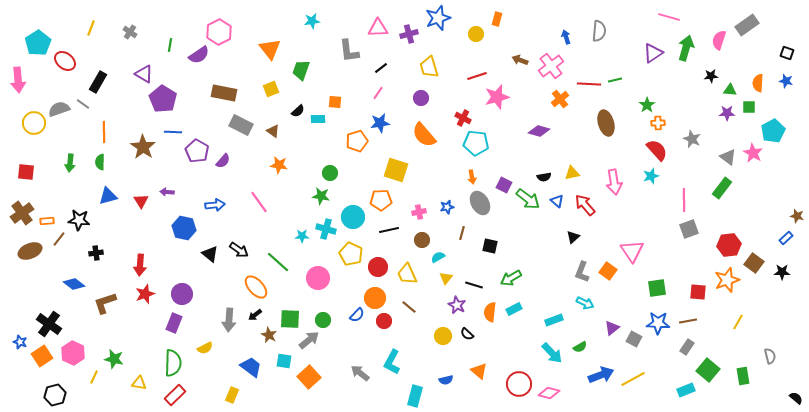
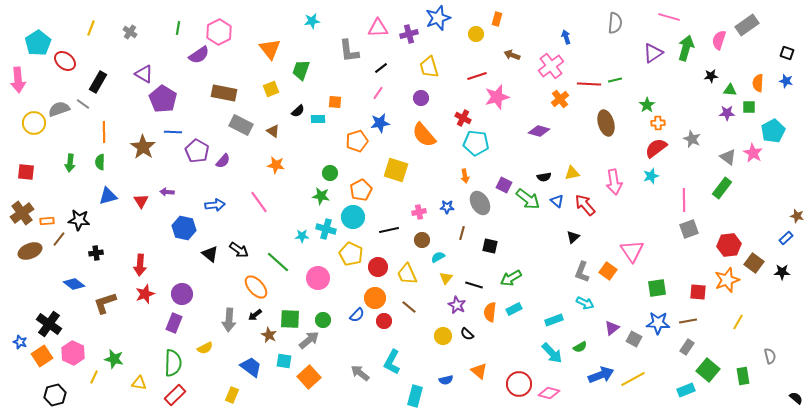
gray semicircle at (599, 31): moved 16 px right, 8 px up
green line at (170, 45): moved 8 px right, 17 px up
brown arrow at (520, 60): moved 8 px left, 5 px up
red semicircle at (657, 150): moved 1 px left, 2 px up; rotated 85 degrees counterclockwise
orange star at (279, 165): moved 3 px left
orange arrow at (472, 177): moved 7 px left, 1 px up
orange pentagon at (381, 200): moved 20 px left, 10 px up; rotated 25 degrees counterclockwise
blue star at (447, 207): rotated 16 degrees clockwise
